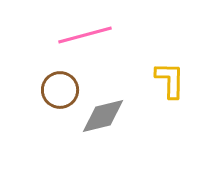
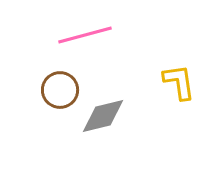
yellow L-shape: moved 9 px right, 2 px down; rotated 9 degrees counterclockwise
